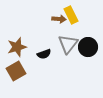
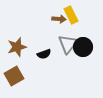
black circle: moved 5 px left
brown square: moved 2 px left, 5 px down
